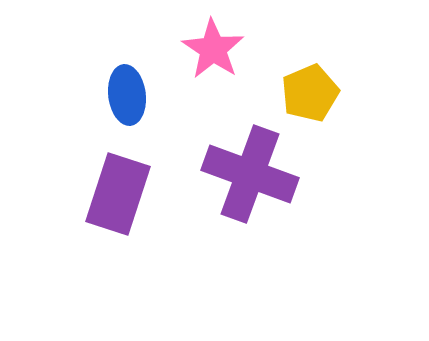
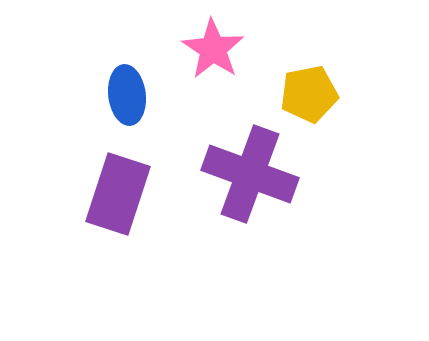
yellow pentagon: moved 1 px left, 1 px down; rotated 12 degrees clockwise
